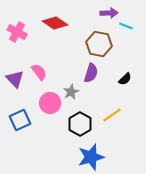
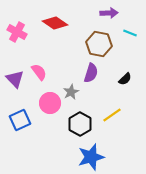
cyan line: moved 4 px right, 7 px down
